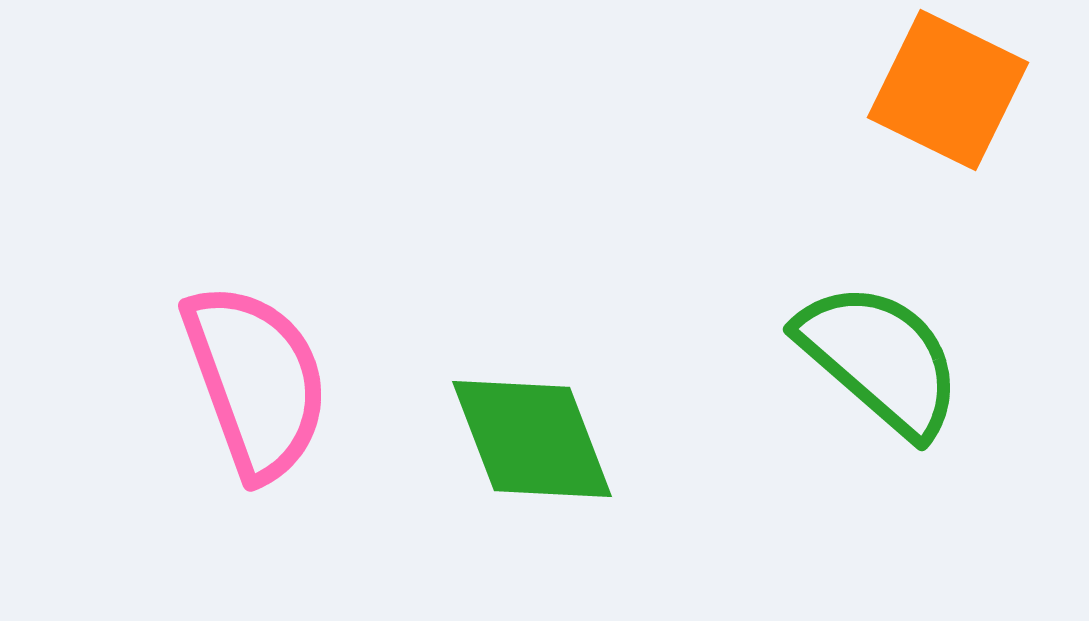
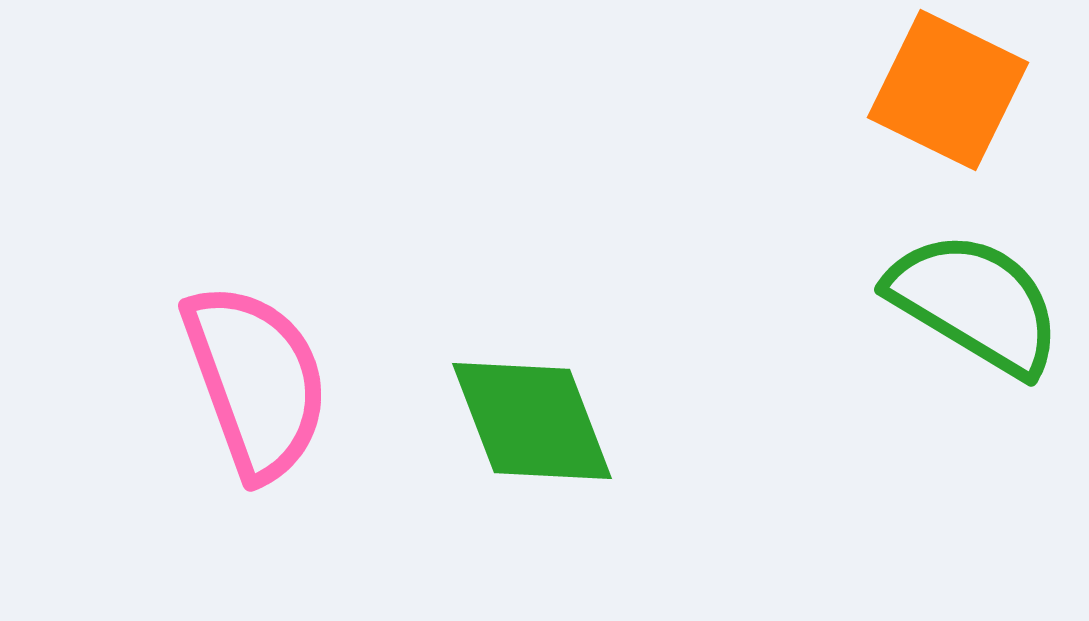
green semicircle: moved 95 px right, 56 px up; rotated 10 degrees counterclockwise
green diamond: moved 18 px up
